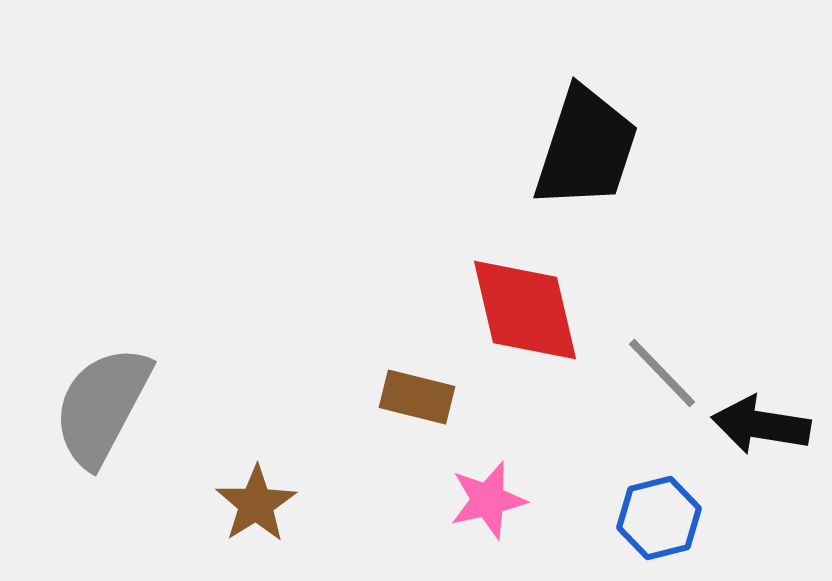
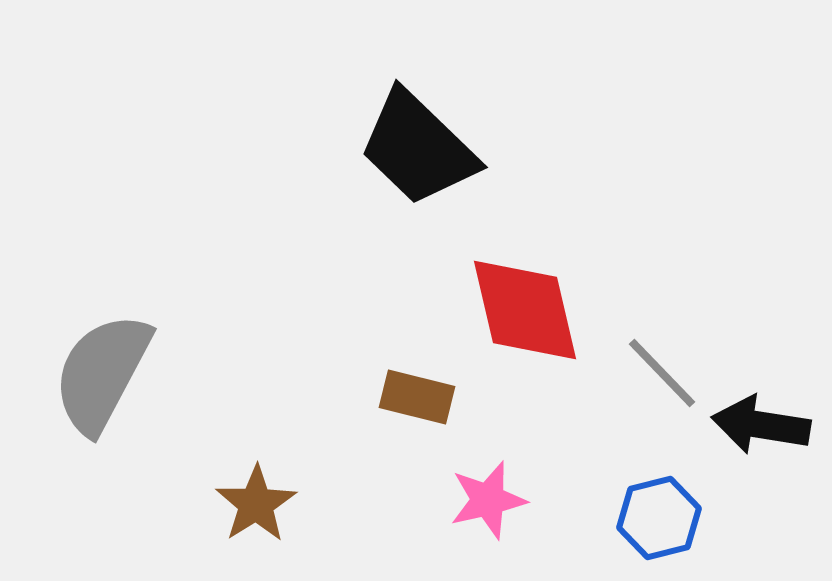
black trapezoid: moved 168 px left; rotated 116 degrees clockwise
gray semicircle: moved 33 px up
